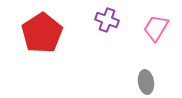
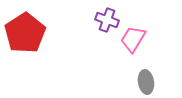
pink trapezoid: moved 23 px left, 11 px down
red pentagon: moved 17 px left
